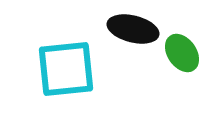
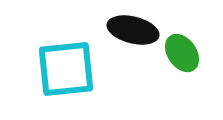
black ellipse: moved 1 px down
